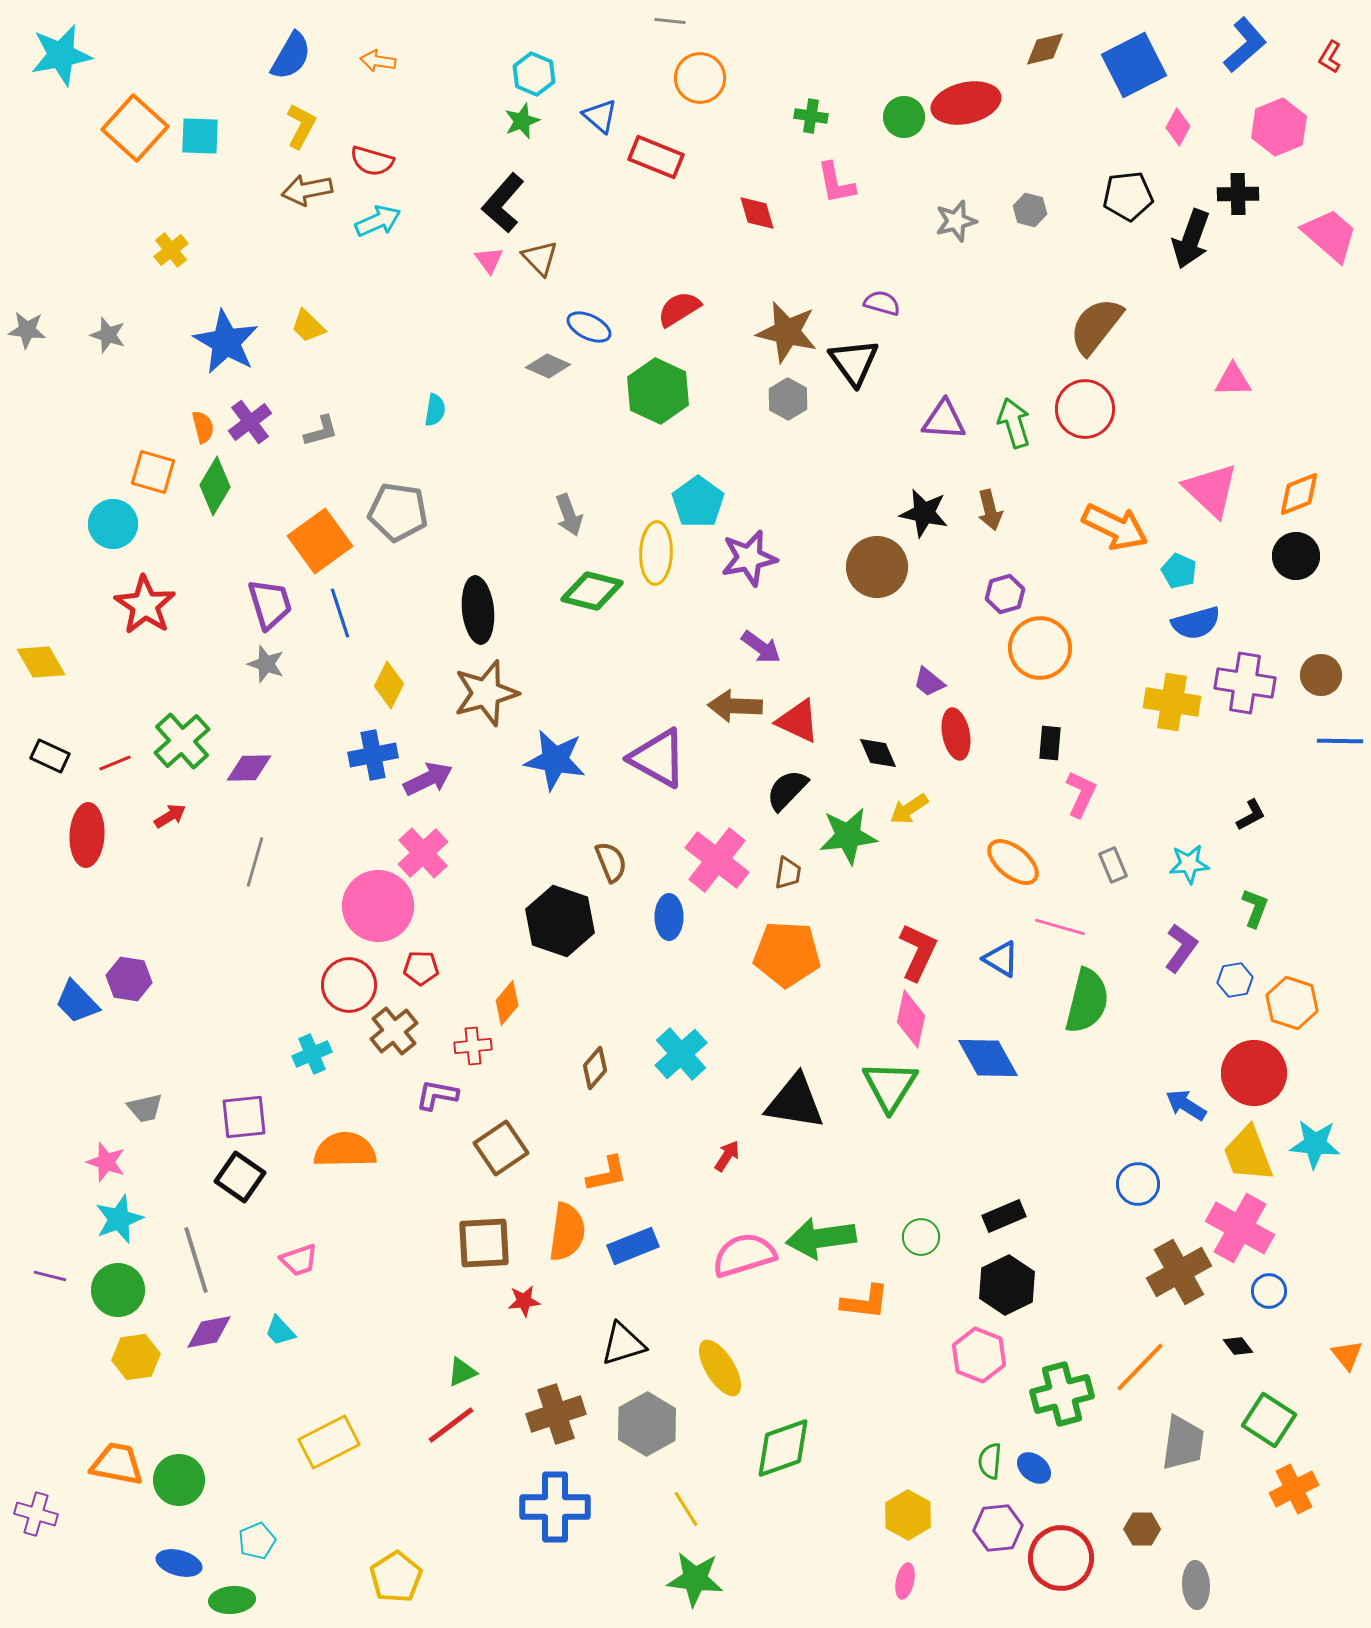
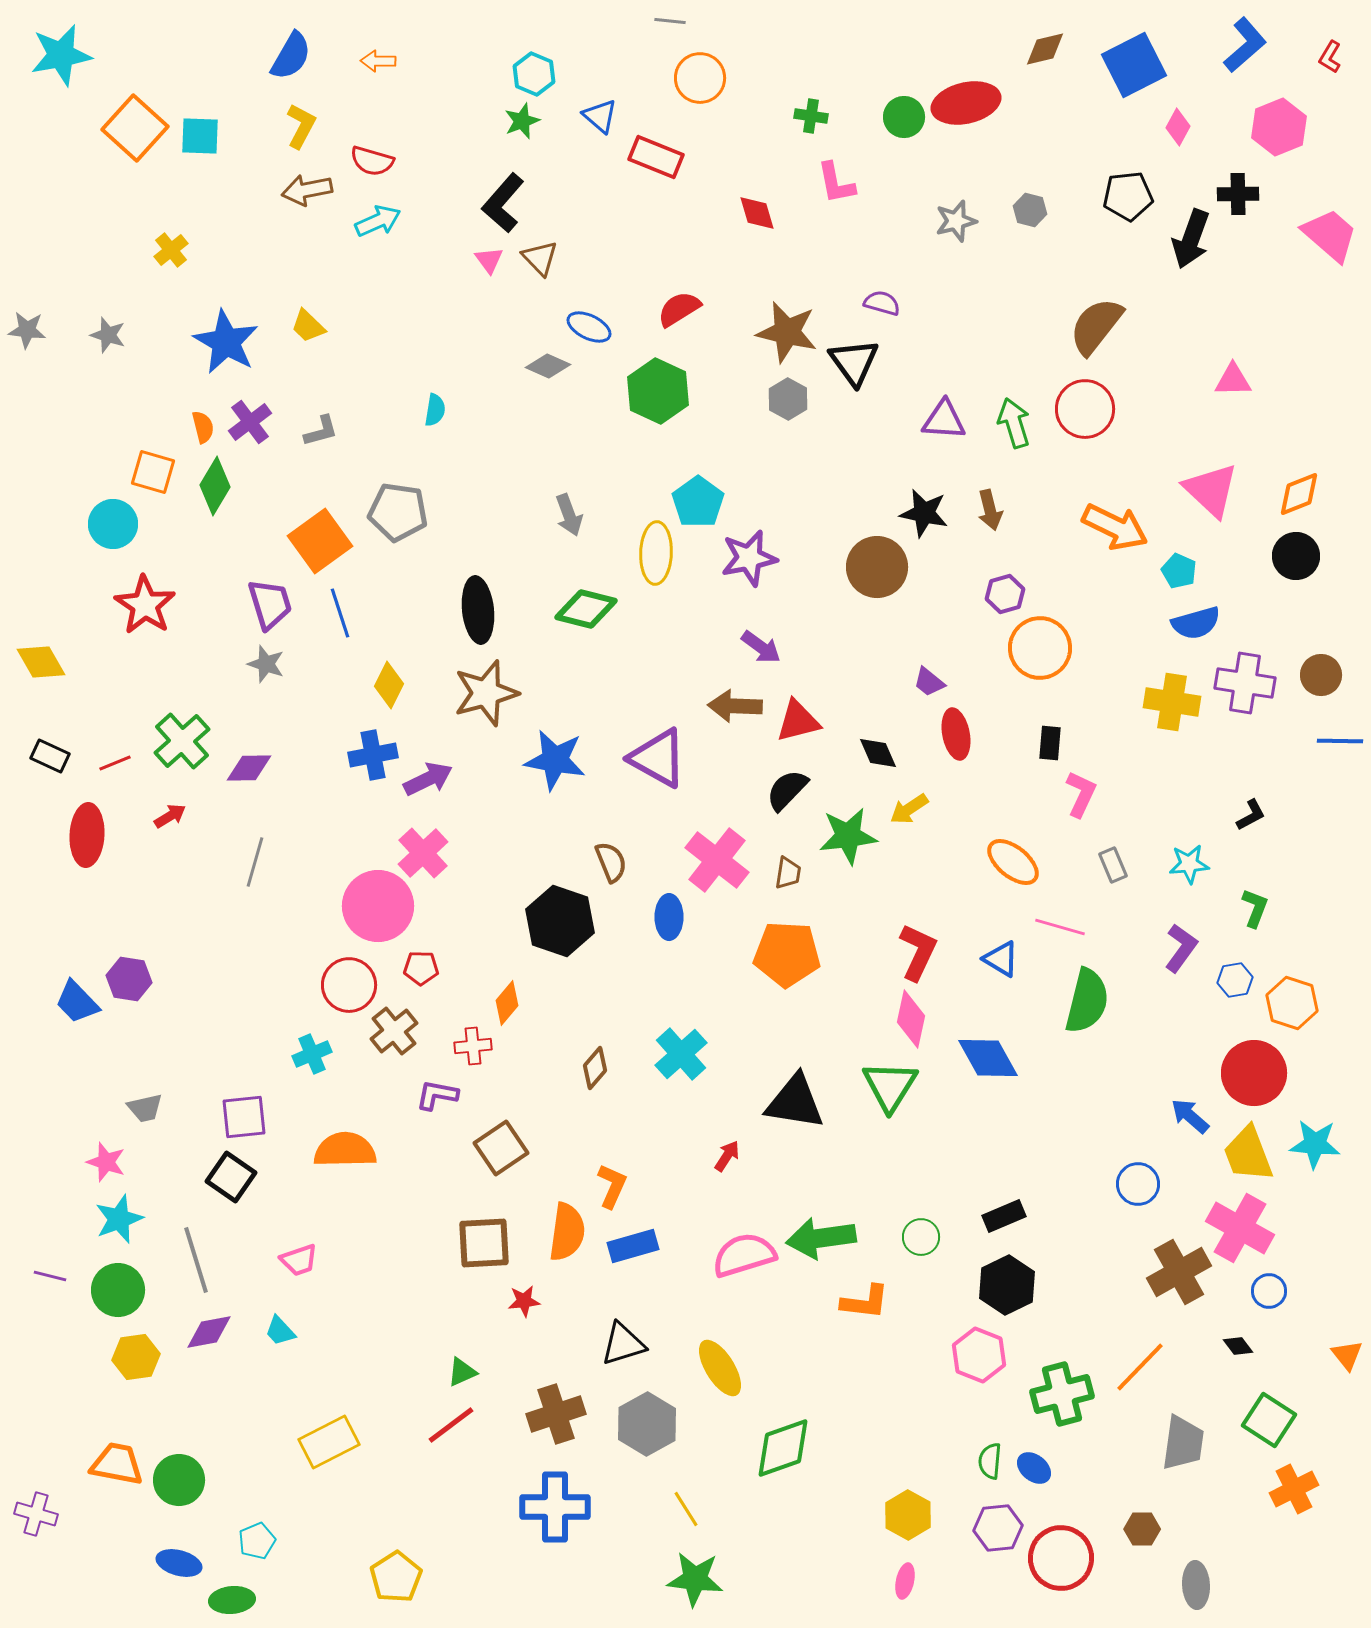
orange arrow at (378, 61): rotated 8 degrees counterclockwise
green diamond at (592, 591): moved 6 px left, 18 px down
red triangle at (798, 721): rotated 39 degrees counterclockwise
blue arrow at (1186, 1105): moved 4 px right, 11 px down; rotated 9 degrees clockwise
orange L-shape at (607, 1174): moved 5 px right, 12 px down; rotated 54 degrees counterclockwise
black square at (240, 1177): moved 9 px left
blue rectangle at (633, 1246): rotated 6 degrees clockwise
